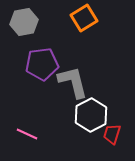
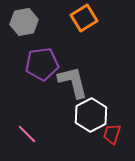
pink line: rotated 20 degrees clockwise
